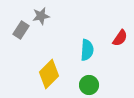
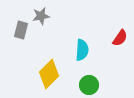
gray rectangle: rotated 18 degrees counterclockwise
cyan semicircle: moved 5 px left
